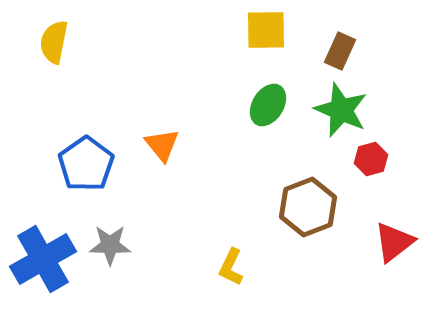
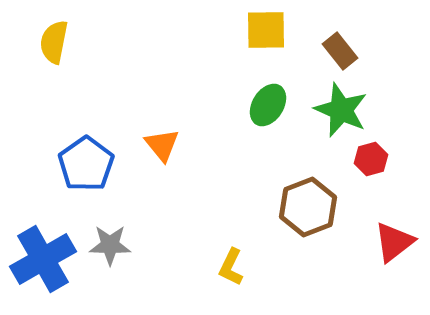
brown rectangle: rotated 63 degrees counterclockwise
